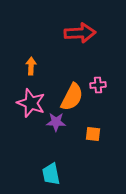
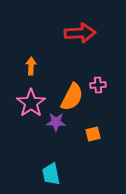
pink star: rotated 16 degrees clockwise
orange square: rotated 21 degrees counterclockwise
